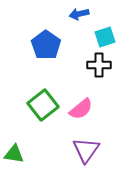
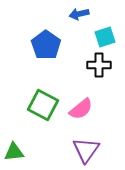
green square: rotated 24 degrees counterclockwise
green triangle: moved 2 px up; rotated 15 degrees counterclockwise
